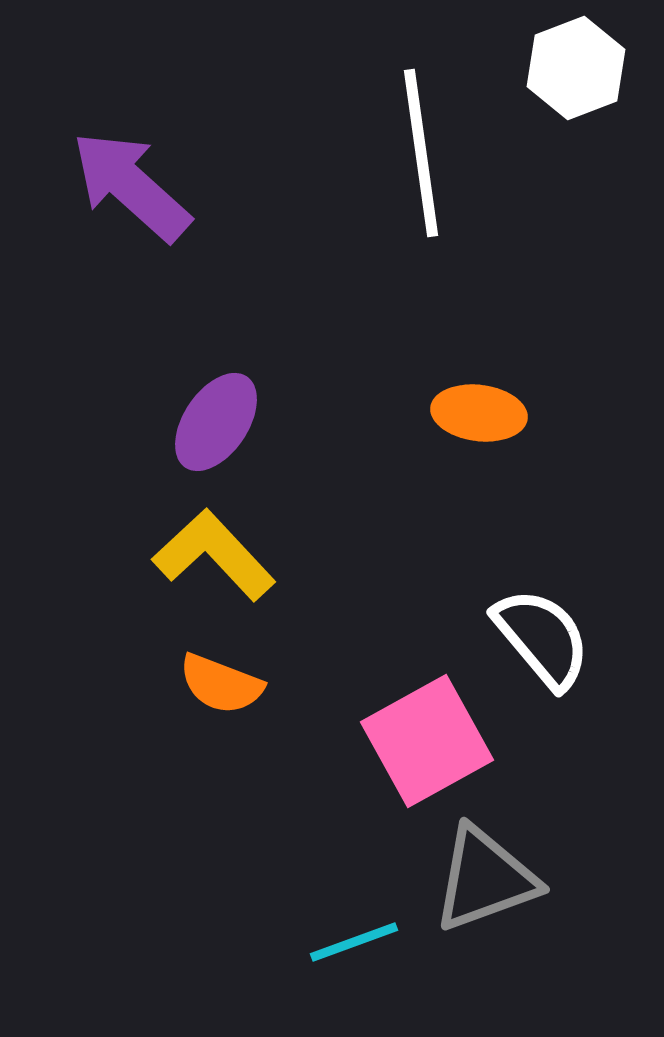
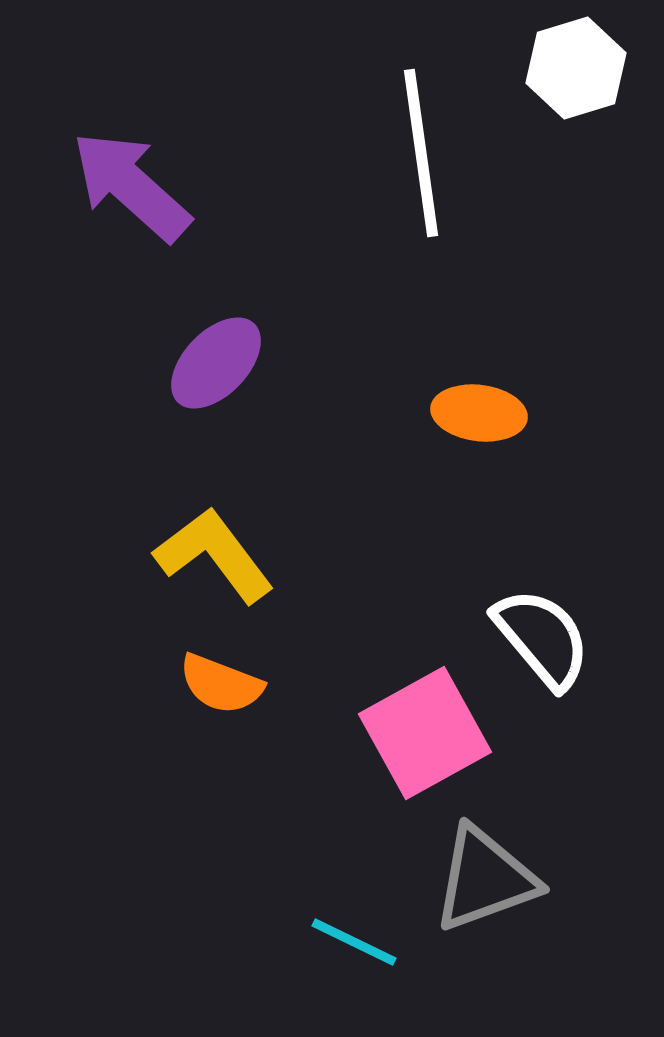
white hexagon: rotated 4 degrees clockwise
purple ellipse: moved 59 px up; rotated 10 degrees clockwise
yellow L-shape: rotated 6 degrees clockwise
pink square: moved 2 px left, 8 px up
cyan line: rotated 46 degrees clockwise
